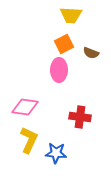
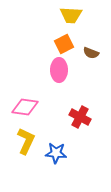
red cross: rotated 20 degrees clockwise
yellow L-shape: moved 3 px left, 1 px down
